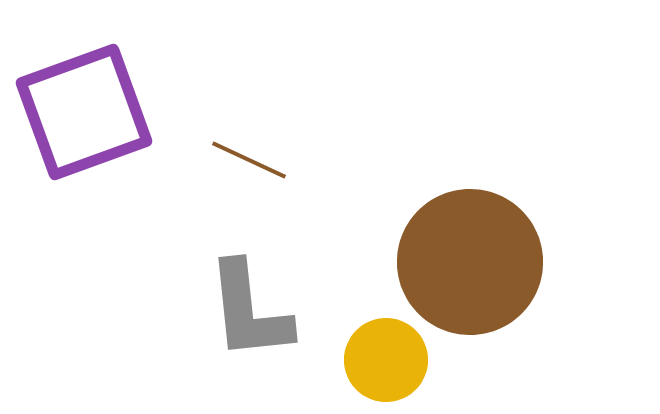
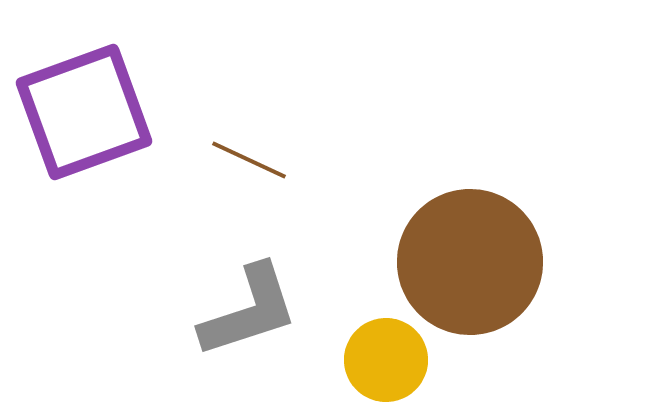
gray L-shape: rotated 102 degrees counterclockwise
